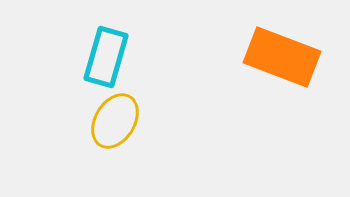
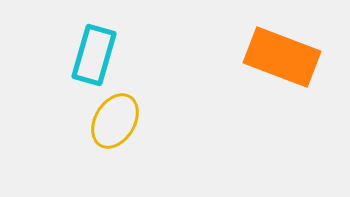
cyan rectangle: moved 12 px left, 2 px up
